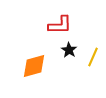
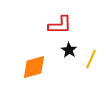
yellow line: moved 2 px left, 2 px down
orange diamond: moved 1 px down
